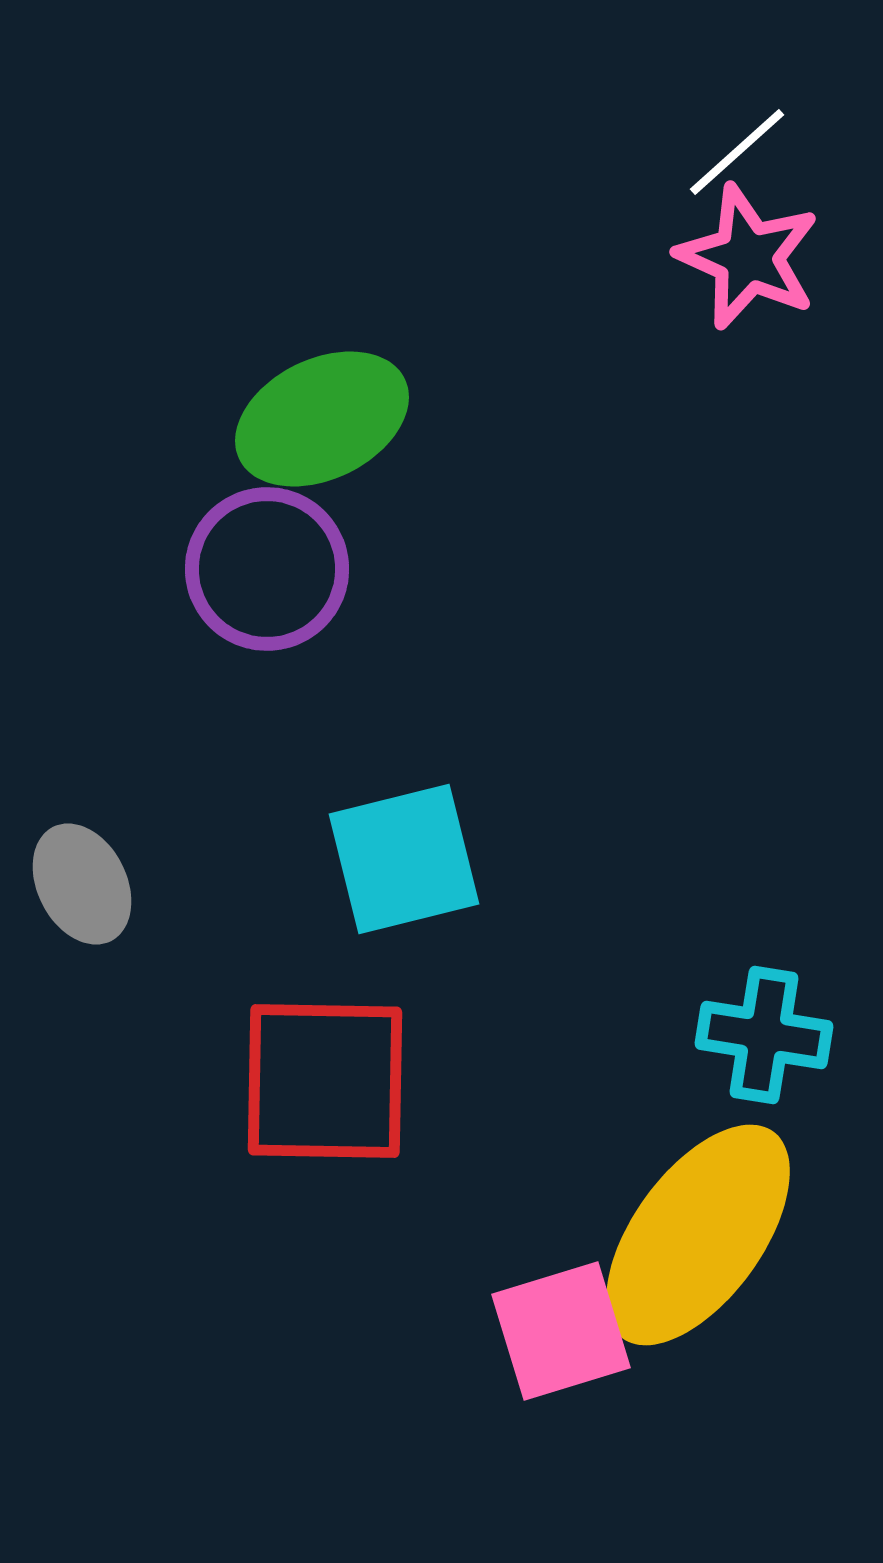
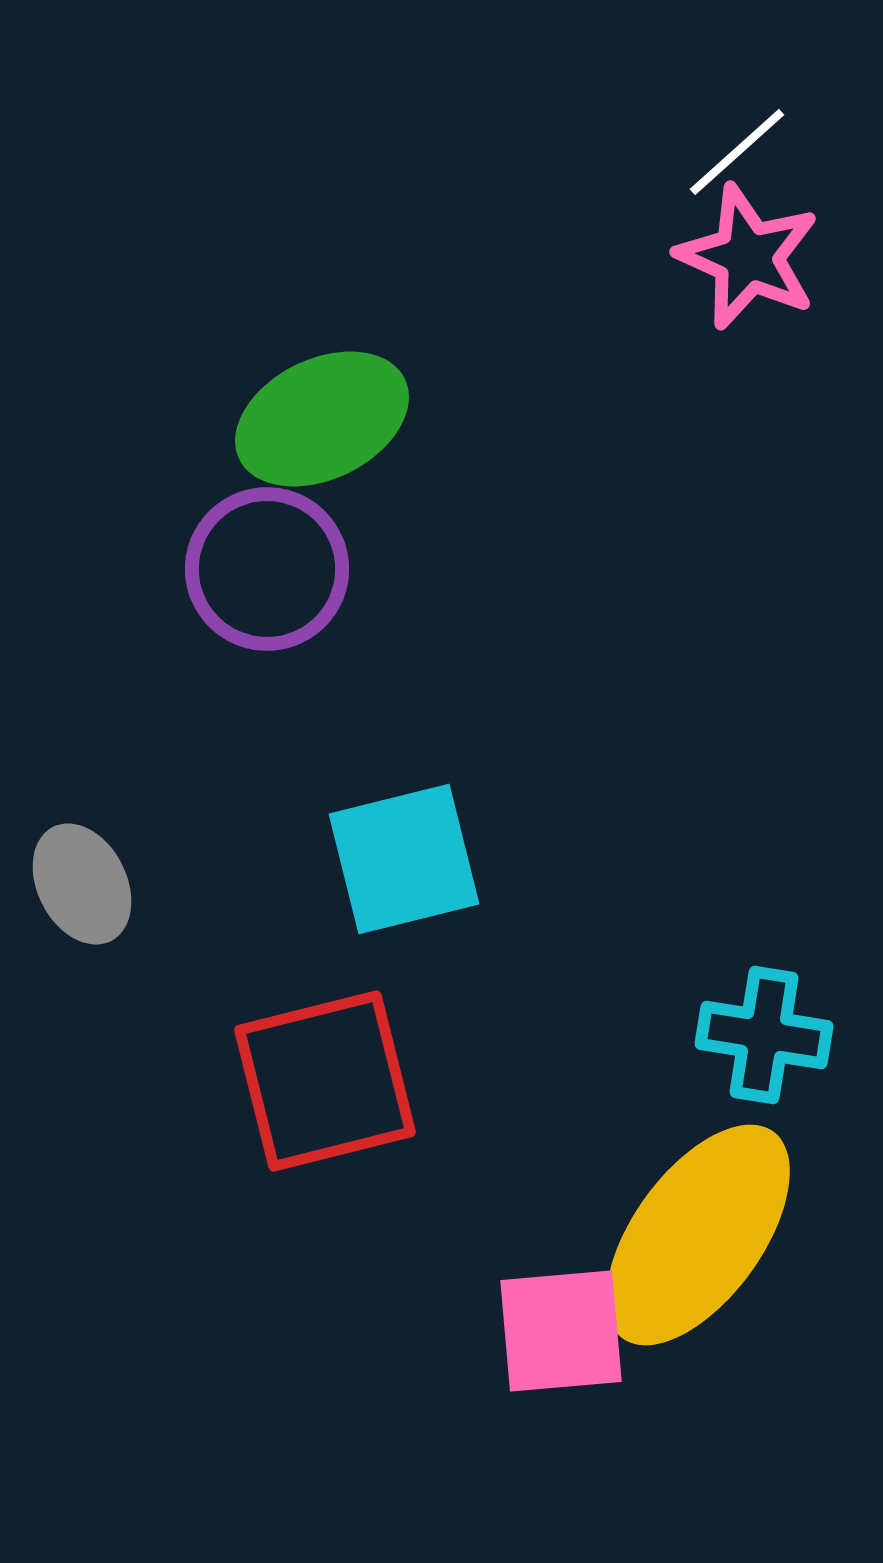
red square: rotated 15 degrees counterclockwise
pink square: rotated 12 degrees clockwise
